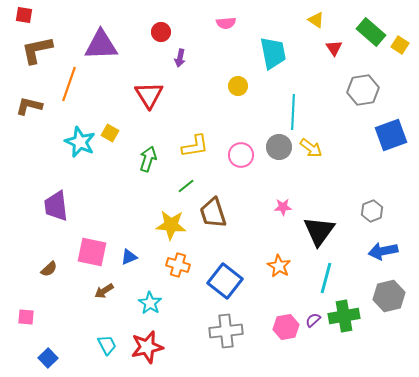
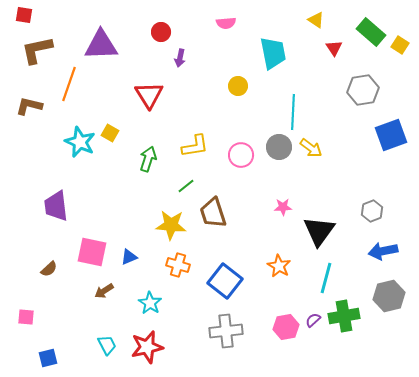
blue square at (48, 358): rotated 30 degrees clockwise
